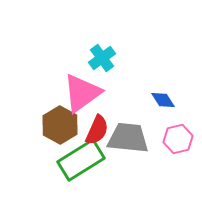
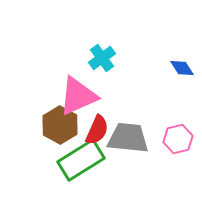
pink triangle: moved 4 px left, 3 px down; rotated 12 degrees clockwise
blue diamond: moved 19 px right, 32 px up
